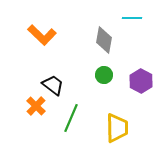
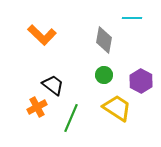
orange cross: moved 1 px right, 1 px down; rotated 18 degrees clockwise
yellow trapezoid: moved 20 px up; rotated 56 degrees counterclockwise
